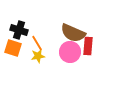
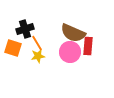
black cross: moved 6 px right, 1 px up; rotated 36 degrees counterclockwise
